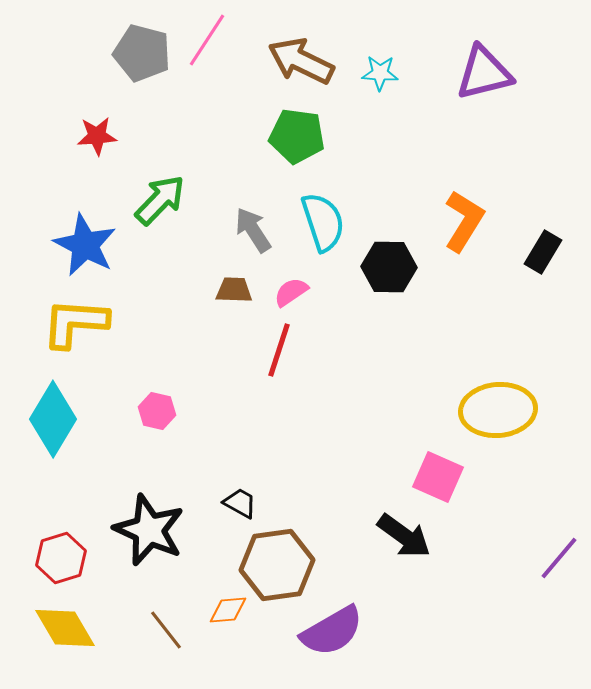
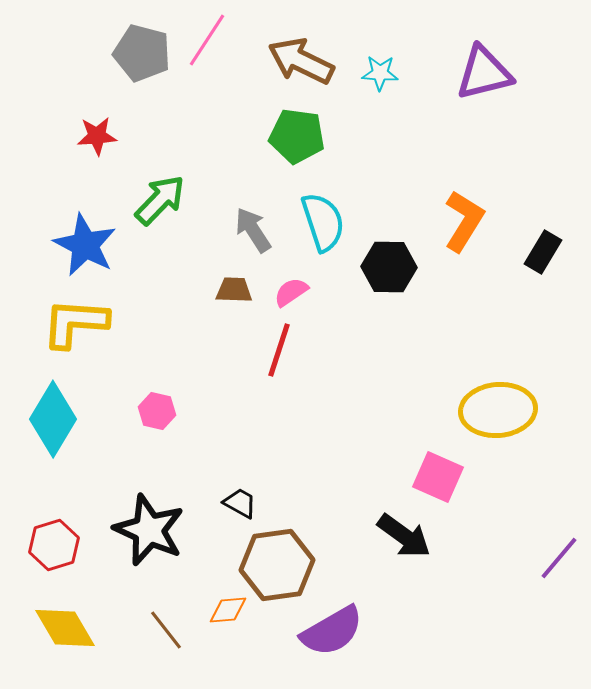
red hexagon: moved 7 px left, 13 px up
